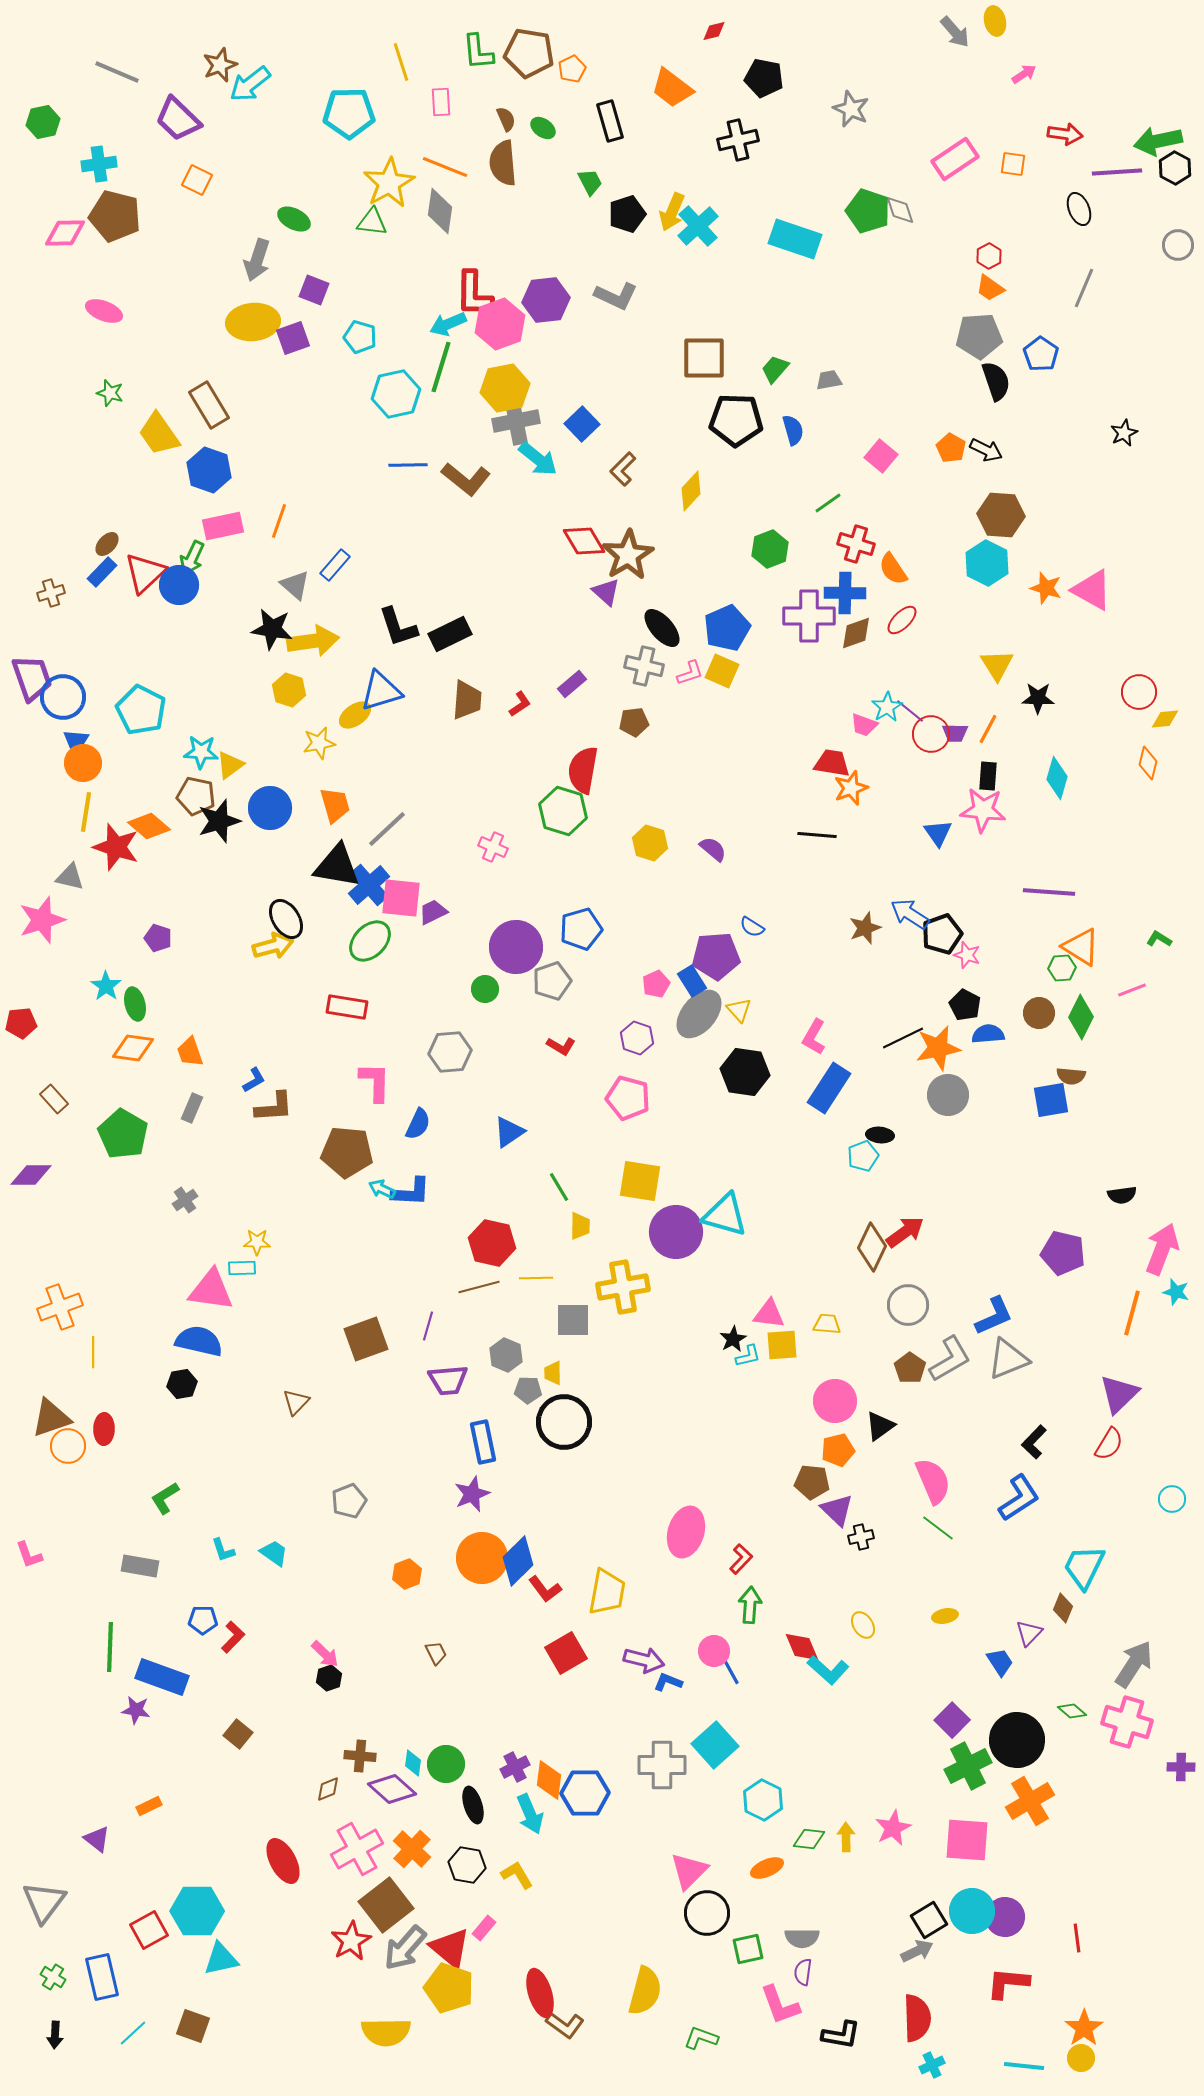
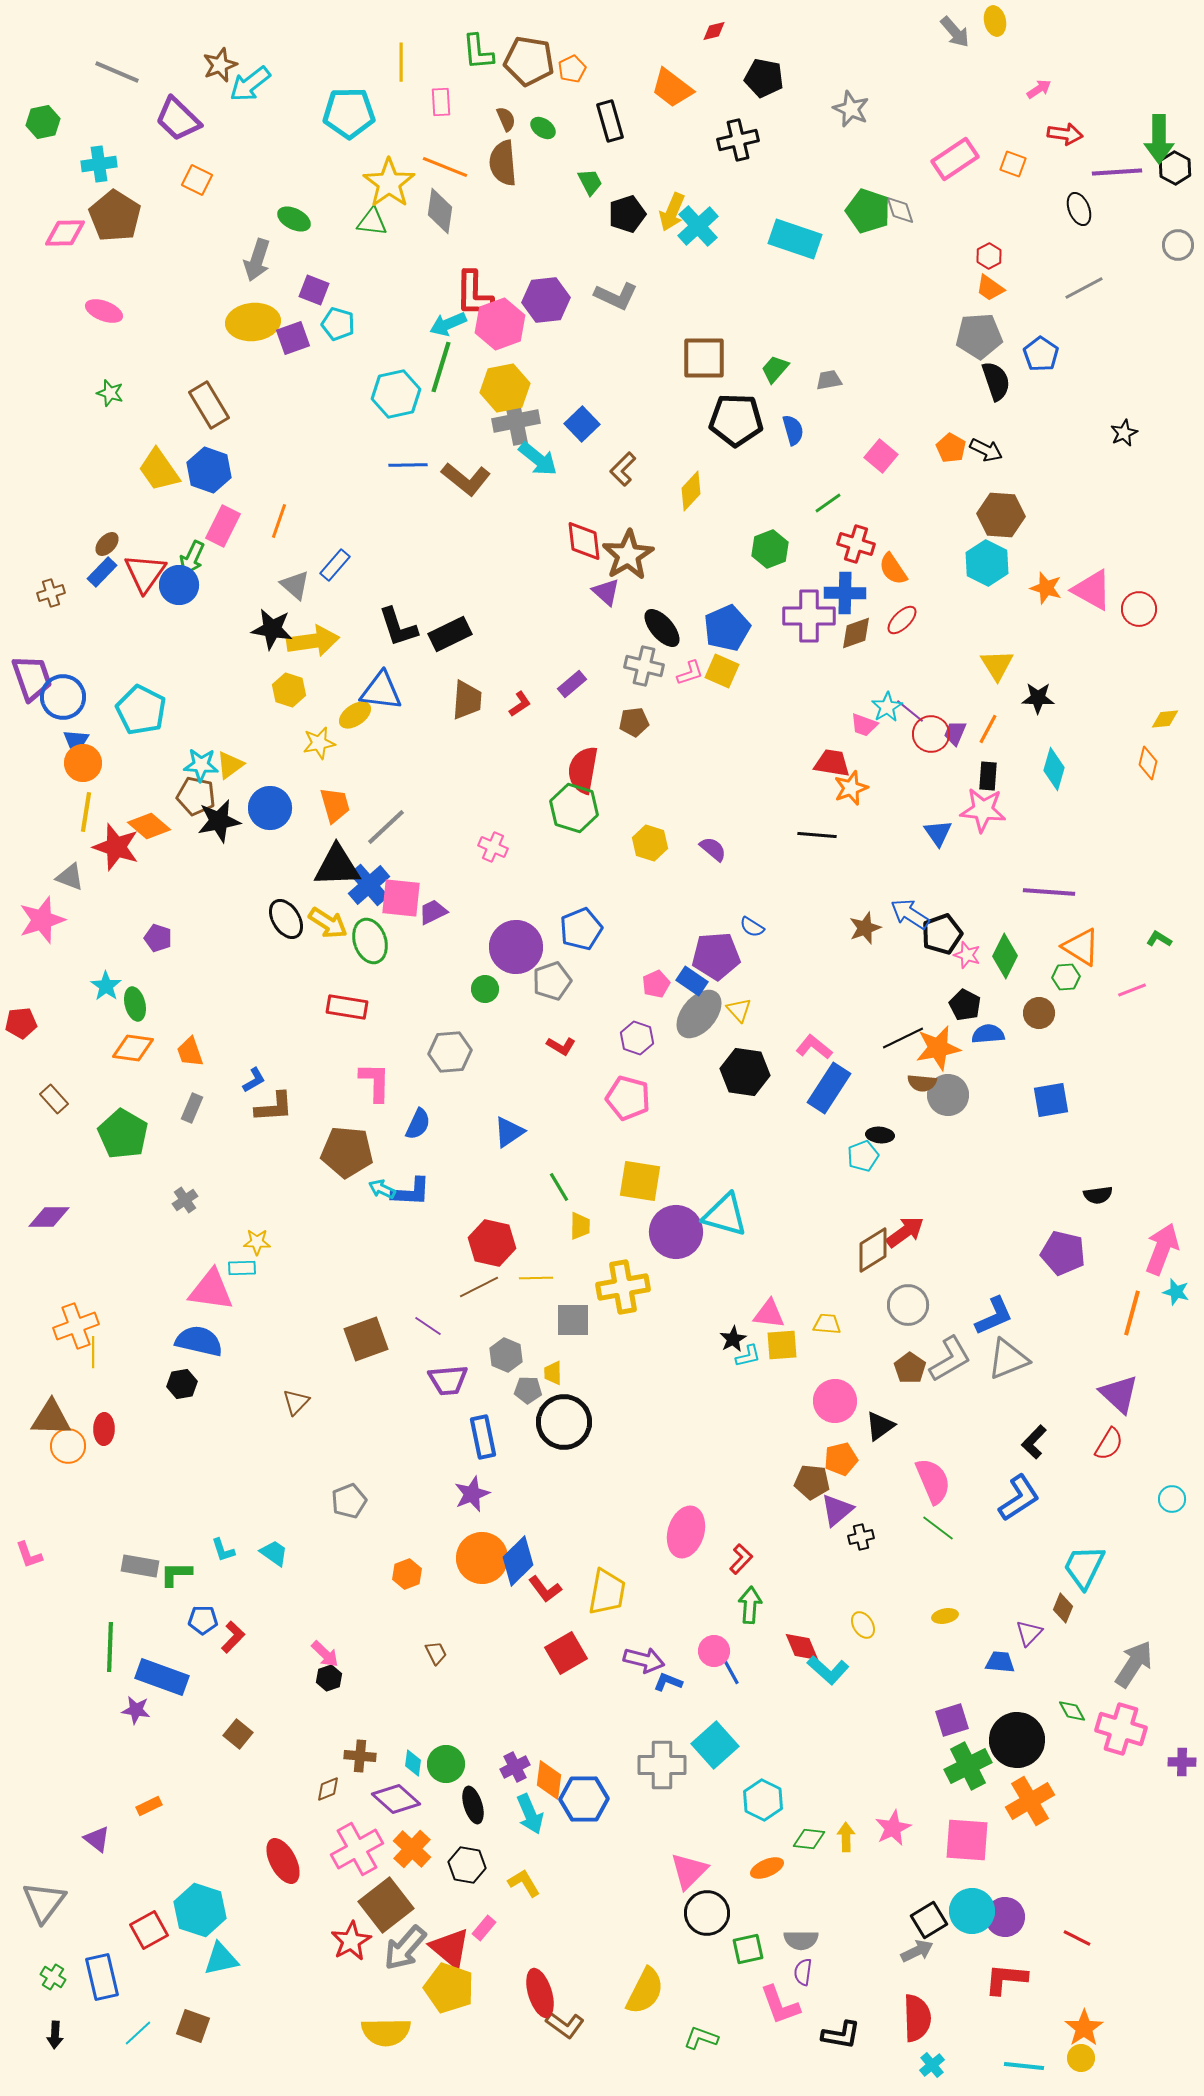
brown pentagon at (529, 53): moved 8 px down
yellow line at (401, 62): rotated 18 degrees clockwise
pink arrow at (1024, 74): moved 15 px right, 15 px down
green arrow at (1158, 141): moved 1 px right, 2 px up; rotated 78 degrees counterclockwise
orange square at (1013, 164): rotated 12 degrees clockwise
yellow star at (389, 183): rotated 6 degrees counterclockwise
brown pentagon at (115, 216): rotated 18 degrees clockwise
gray line at (1084, 288): rotated 39 degrees clockwise
cyan pentagon at (360, 337): moved 22 px left, 13 px up
yellow trapezoid at (159, 434): moved 36 px down
pink rectangle at (223, 526): rotated 51 degrees counterclockwise
red diamond at (584, 541): rotated 24 degrees clockwise
red triangle at (145, 573): rotated 12 degrees counterclockwise
blue triangle at (381, 691): rotated 24 degrees clockwise
red circle at (1139, 692): moved 83 px up
purple trapezoid at (955, 733): rotated 112 degrees clockwise
cyan star at (201, 752): moved 13 px down
cyan diamond at (1057, 778): moved 3 px left, 9 px up
green hexagon at (563, 811): moved 11 px right, 3 px up
black star at (219, 821): rotated 6 degrees clockwise
gray line at (387, 829): moved 1 px left, 2 px up
black triangle at (337, 866): rotated 12 degrees counterclockwise
gray triangle at (70, 877): rotated 8 degrees clockwise
blue pentagon at (581, 929): rotated 6 degrees counterclockwise
green ellipse at (370, 941): rotated 63 degrees counterclockwise
yellow arrow at (273, 946): moved 55 px right, 23 px up; rotated 48 degrees clockwise
green hexagon at (1062, 968): moved 4 px right, 9 px down
blue rectangle at (692, 981): rotated 24 degrees counterclockwise
green diamond at (1081, 1017): moved 76 px left, 61 px up
pink L-shape at (814, 1037): moved 10 px down; rotated 99 degrees clockwise
brown semicircle at (1071, 1076): moved 149 px left, 7 px down
purple diamond at (31, 1175): moved 18 px right, 42 px down
black semicircle at (1122, 1195): moved 24 px left
brown diamond at (872, 1247): moved 1 px right, 3 px down; rotated 33 degrees clockwise
brown line at (479, 1287): rotated 12 degrees counterclockwise
orange cross at (60, 1307): moved 16 px right, 19 px down
purple line at (428, 1326): rotated 72 degrees counterclockwise
purple triangle at (1119, 1394): rotated 33 degrees counterclockwise
brown triangle at (51, 1418): rotated 21 degrees clockwise
blue rectangle at (483, 1442): moved 5 px up
orange pentagon at (838, 1450): moved 3 px right, 9 px down
green L-shape at (165, 1498): moved 11 px right, 76 px down; rotated 32 degrees clockwise
purple triangle at (837, 1510): rotated 36 degrees clockwise
blue trapezoid at (1000, 1662): rotated 52 degrees counterclockwise
green diamond at (1072, 1711): rotated 20 degrees clockwise
purple square at (952, 1720): rotated 28 degrees clockwise
pink cross at (1127, 1722): moved 6 px left, 7 px down
purple cross at (1181, 1767): moved 1 px right, 5 px up
purple diamond at (392, 1789): moved 4 px right, 10 px down
blue hexagon at (585, 1793): moved 1 px left, 6 px down
yellow L-shape at (517, 1875): moved 7 px right, 8 px down
cyan hexagon at (197, 1911): moved 3 px right, 1 px up; rotated 18 degrees clockwise
gray semicircle at (802, 1938): moved 1 px left, 2 px down
red line at (1077, 1938): rotated 56 degrees counterclockwise
red L-shape at (1008, 1983): moved 2 px left, 4 px up
yellow semicircle at (645, 1991): rotated 12 degrees clockwise
cyan line at (133, 2033): moved 5 px right
cyan cross at (932, 2065): rotated 15 degrees counterclockwise
